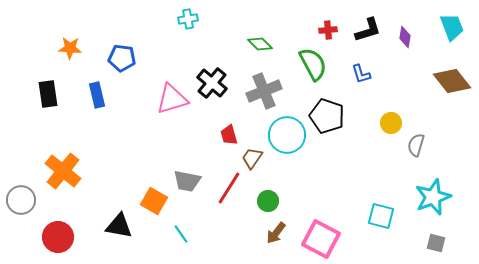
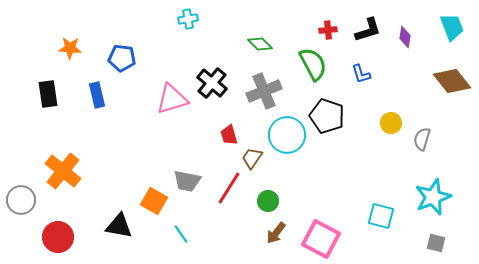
gray semicircle: moved 6 px right, 6 px up
